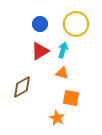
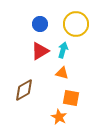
brown diamond: moved 2 px right, 3 px down
orange star: moved 2 px right, 1 px up
